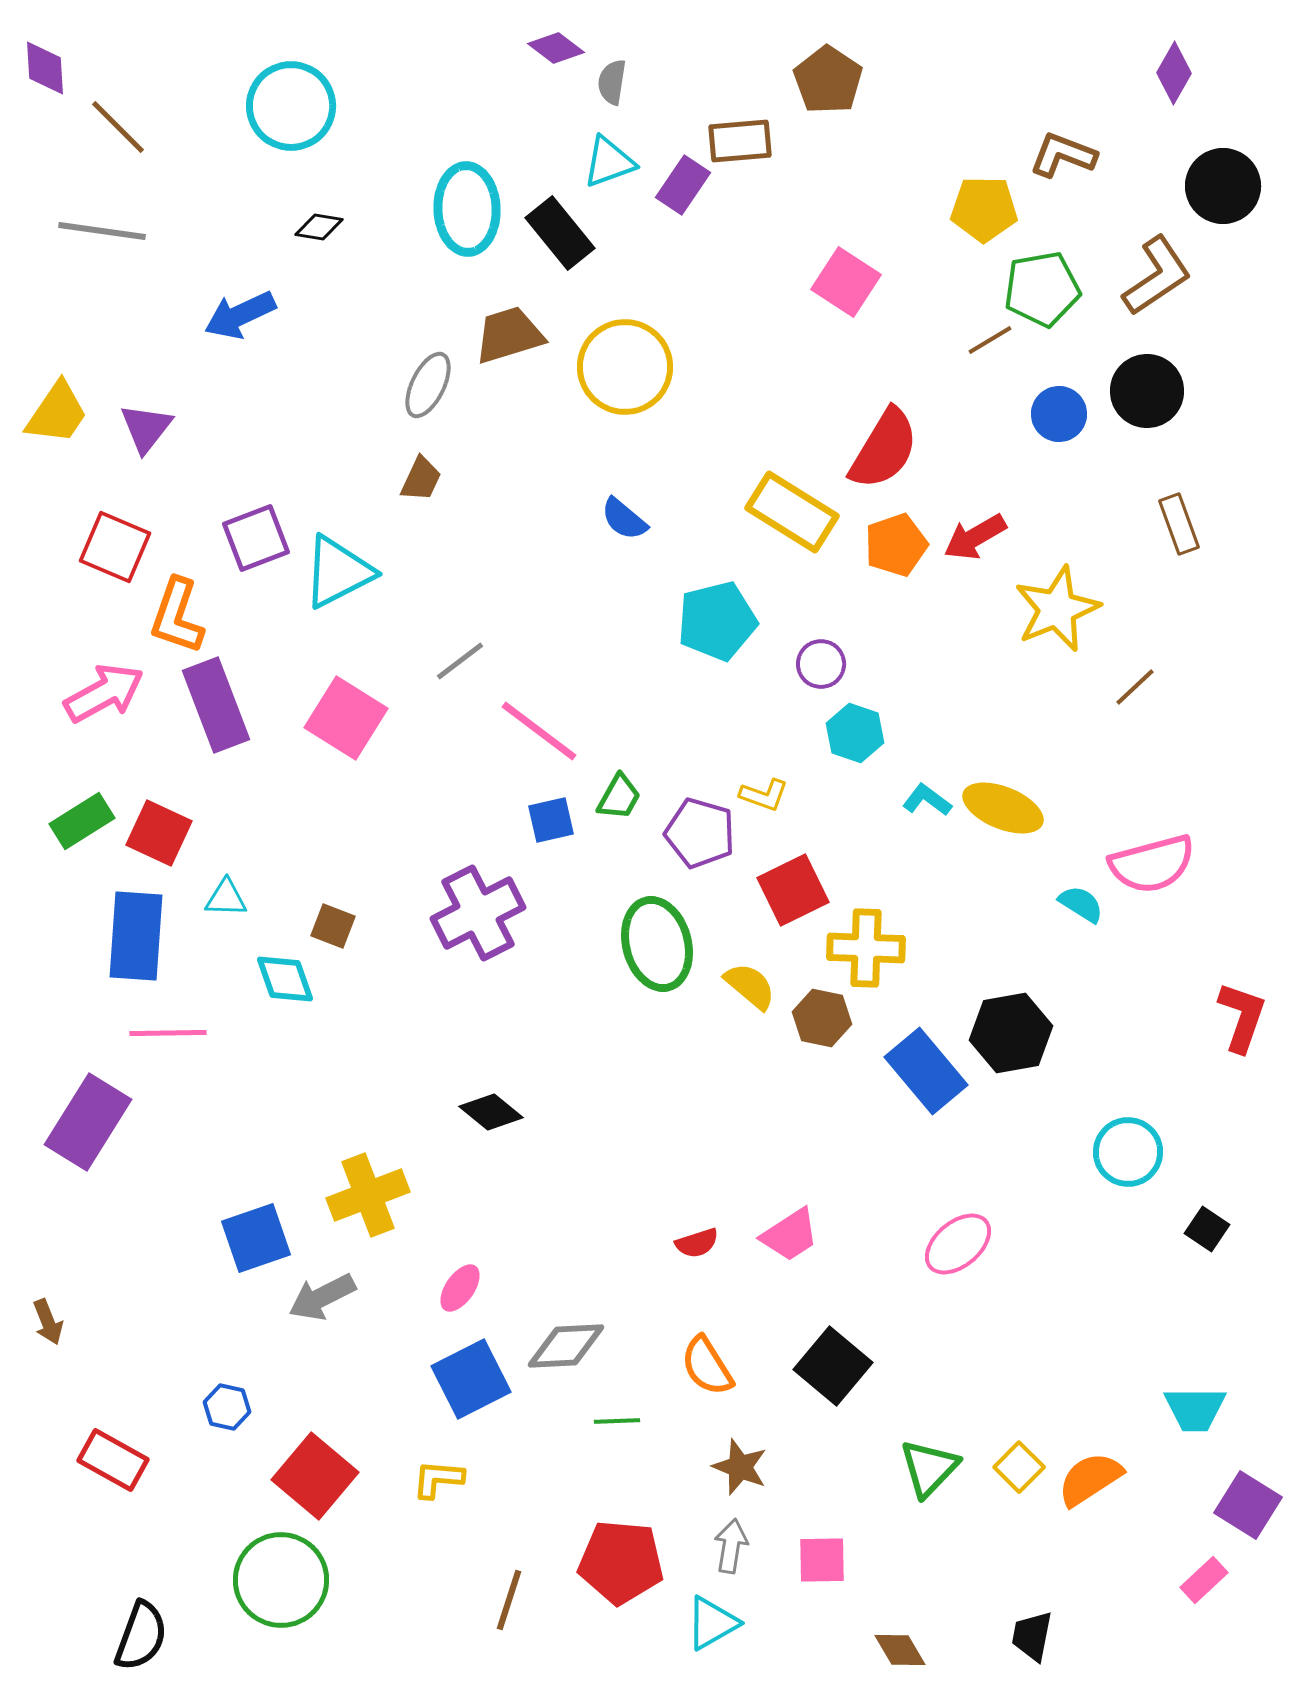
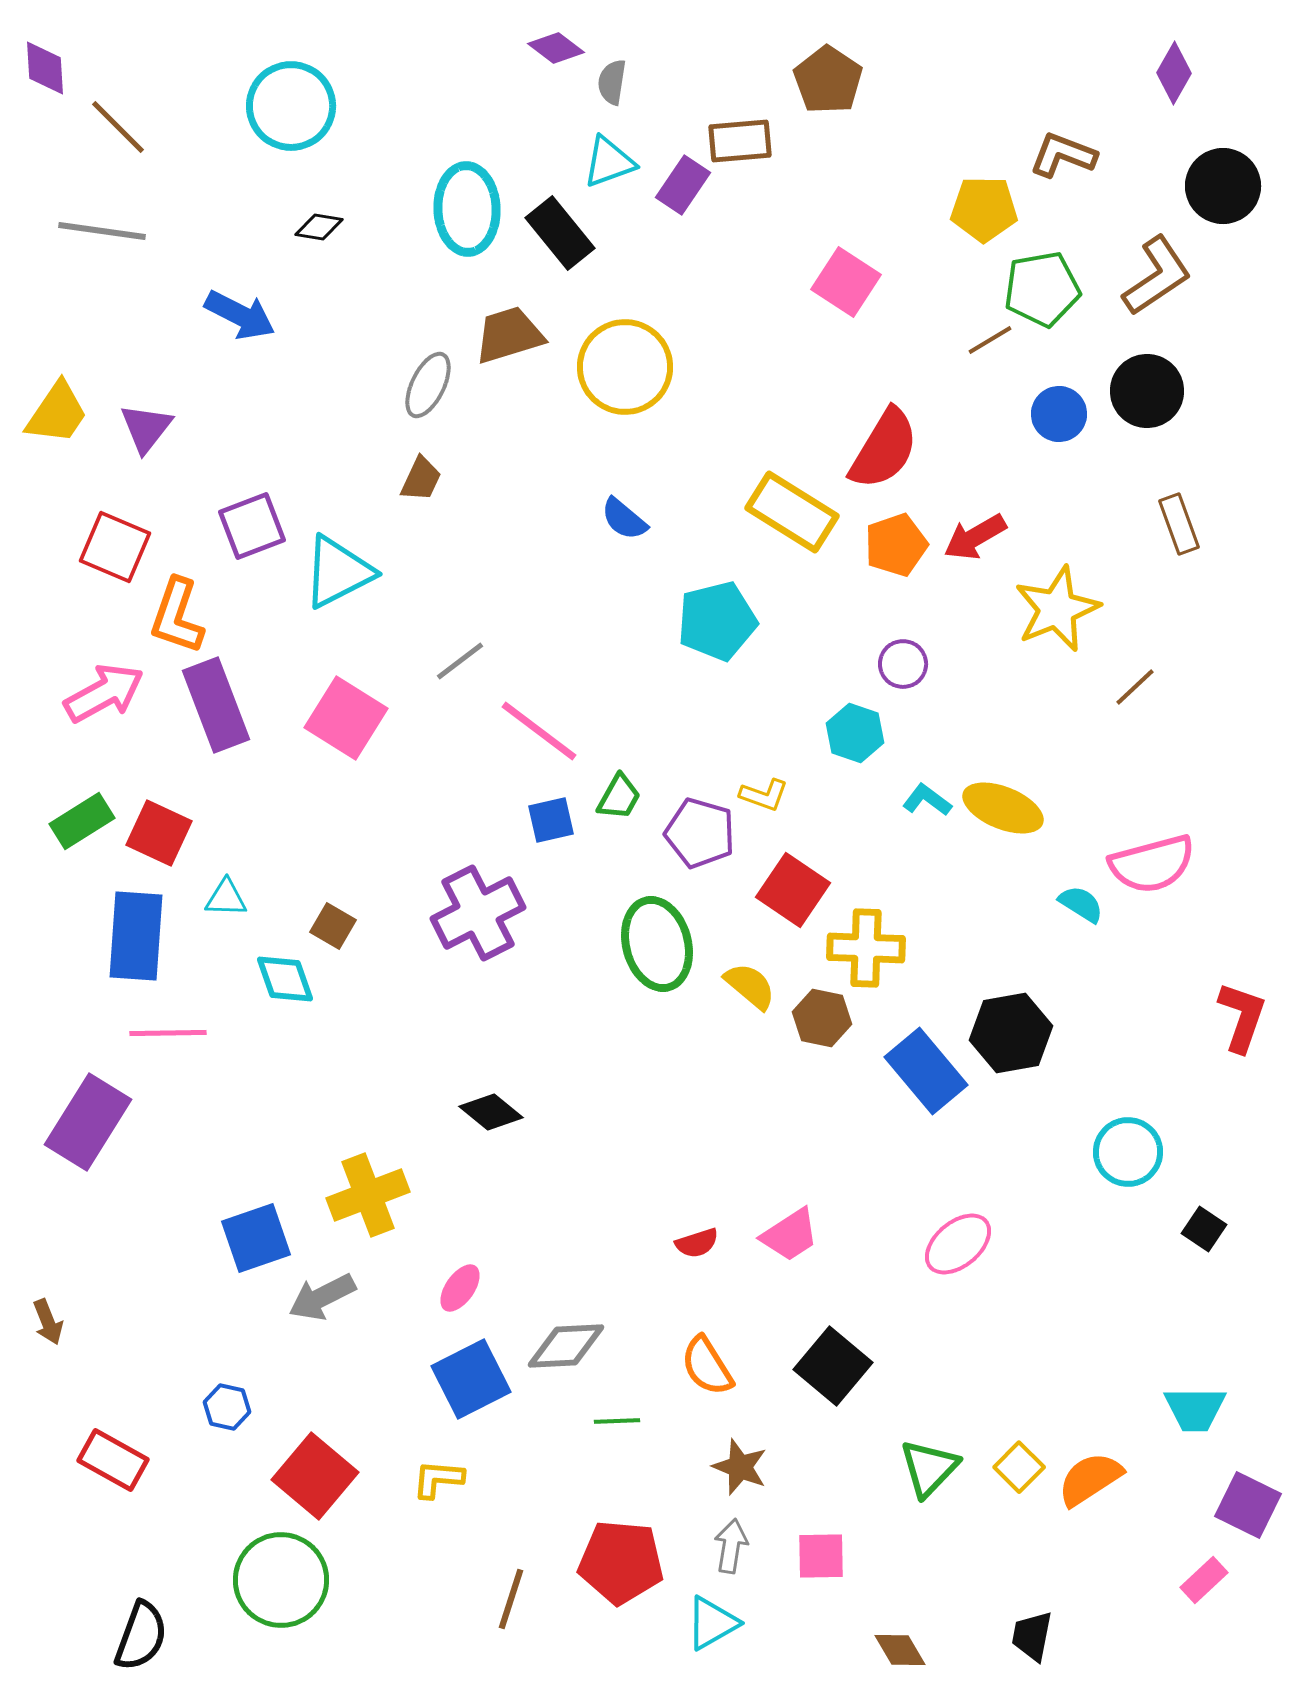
blue arrow at (240, 315): rotated 128 degrees counterclockwise
purple square at (256, 538): moved 4 px left, 12 px up
purple circle at (821, 664): moved 82 px right
red square at (793, 890): rotated 30 degrees counterclockwise
brown square at (333, 926): rotated 9 degrees clockwise
black square at (1207, 1229): moved 3 px left
purple square at (1248, 1505): rotated 6 degrees counterclockwise
pink square at (822, 1560): moved 1 px left, 4 px up
brown line at (509, 1600): moved 2 px right, 1 px up
